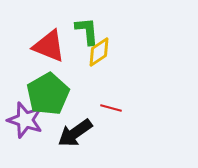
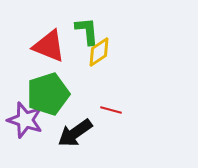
green pentagon: rotated 12 degrees clockwise
red line: moved 2 px down
